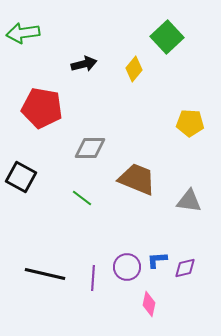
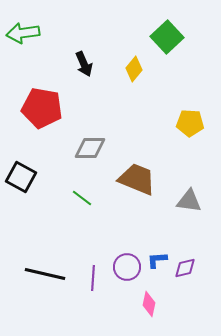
black arrow: rotated 80 degrees clockwise
